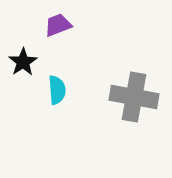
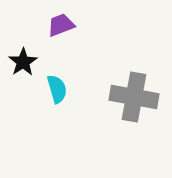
purple trapezoid: moved 3 px right
cyan semicircle: moved 1 px up; rotated 12 degrees counterclockwise
